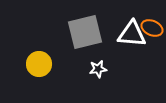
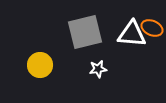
yellow circle: moved 1 px right, 1 px down
